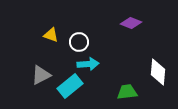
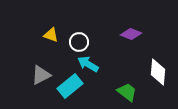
purple diamond: moved 11 px down
cyan arrow: rotated 145 degrees counterclockwise
green trapezoid: rotated 45 degrees clockwise
